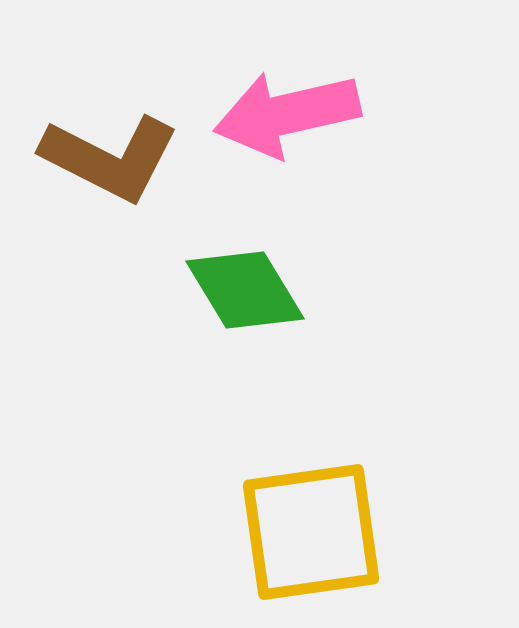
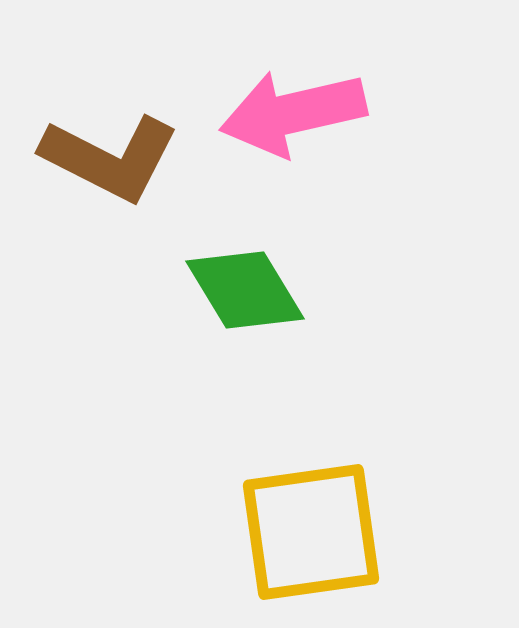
pink arrow: moved 6 px right, 1 px up
